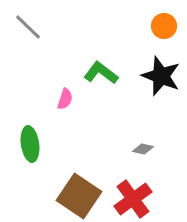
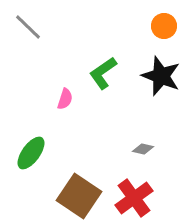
green L-shape: moved 2 px right; rotated 72 degrees counterclockwise
green ellipse: moved 1 px right, 9 px down; rotated 44 degrees clockwise
red cross: moved 1 px right, 1 px up
